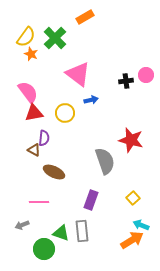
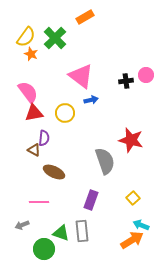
pink triangle: moved 3 px right, 2 px down
